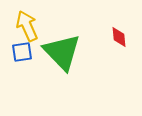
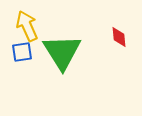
green triangle: rotated 12 degrees clockwise
